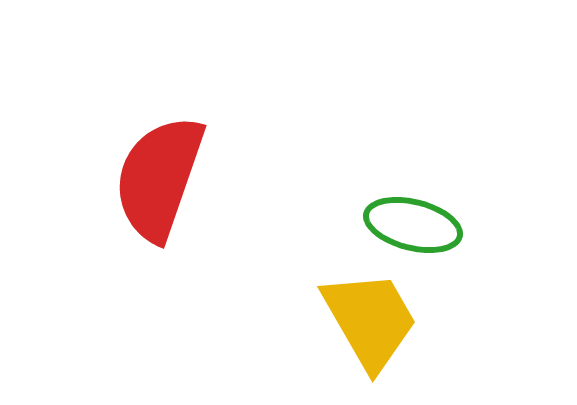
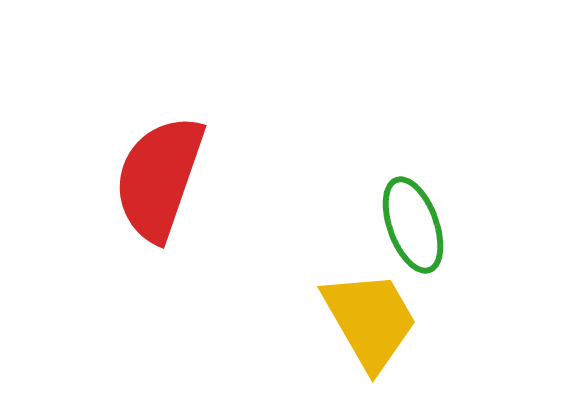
green ellipse: rotated 56 degrees clockwise
